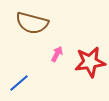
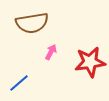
brown semicircle: rotated 24 degrees counterclockwise
pink arrow: moved 6 px left, 2 px up
